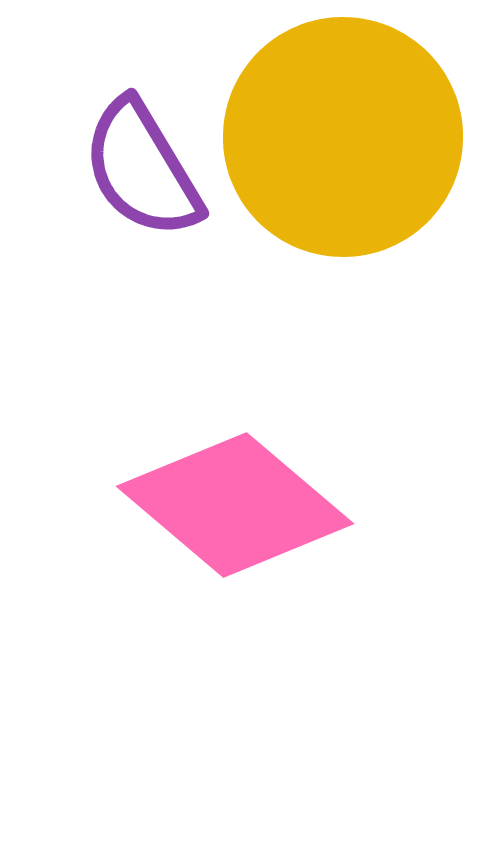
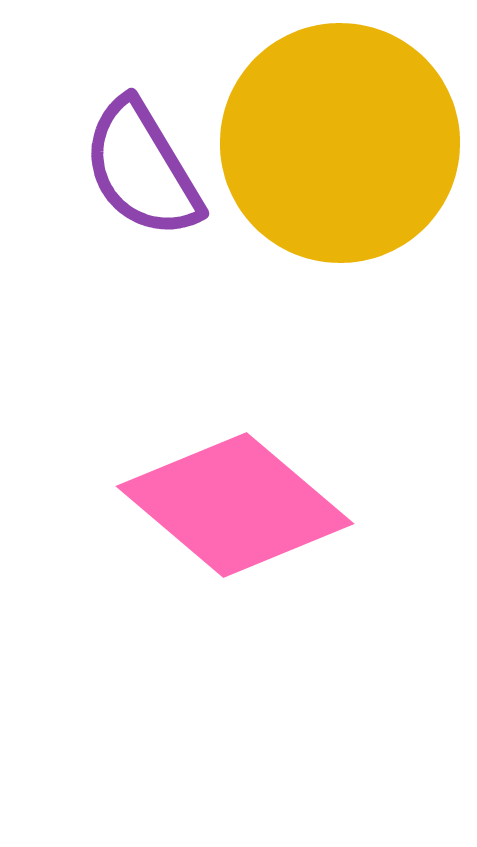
yellow circle: moved 3 px left, 6 px down
